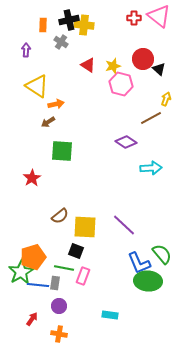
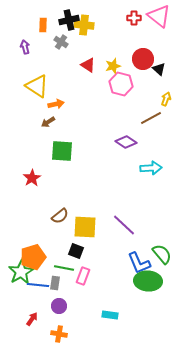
purple arrow: moved 1 px left, 3 px up; rotated 16 degrees counterclockwise
